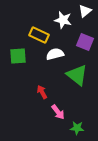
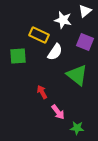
white semicircle: moved 2 px up; rotated 138 degrees clockwise
